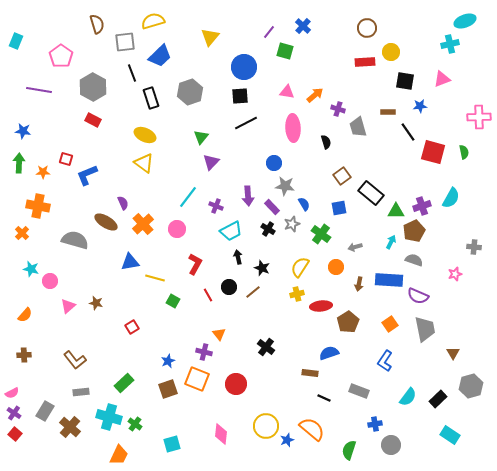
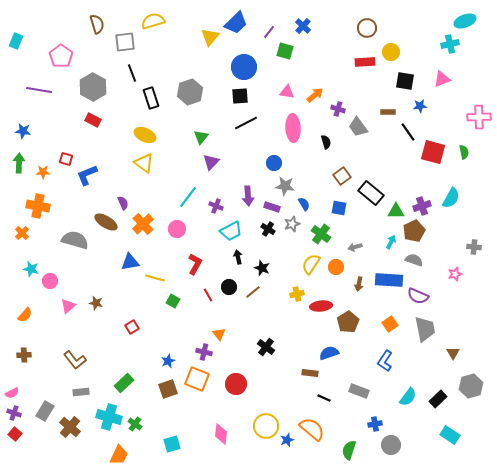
blue trapezoid at (160, 56): moved 76 px right, 33 px up
gray trapezoid at (358, 127): rotated 20 degrees counterclockwise
purple rectangle at (272, 207): rotated 28 degrees counterclockwise
blue square at (339, 208): rotated 21 degrees clockwise
yellow semicircle at (300, 267): moved 11 px right, 3 px up
purple cross at (14, 413): rotated 16 degrees counterclockwise
